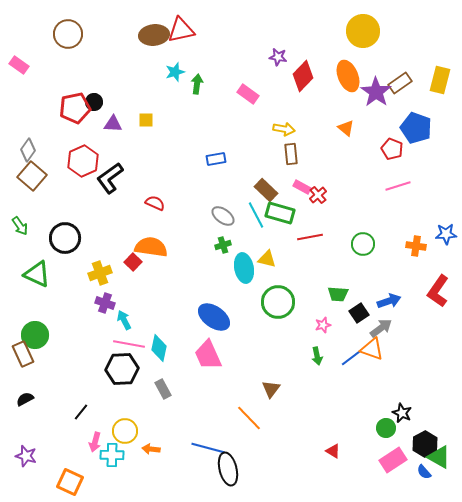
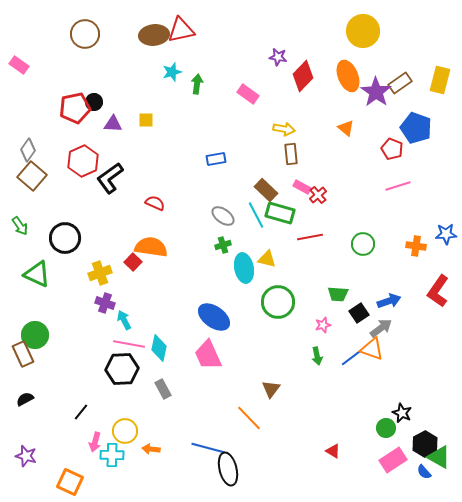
brown circle at (68, 34): moved 17 px right
cyan star at (175, 72): moved 3 px left
